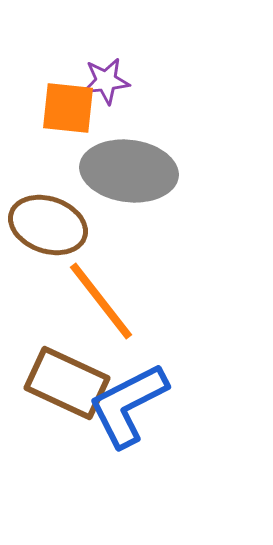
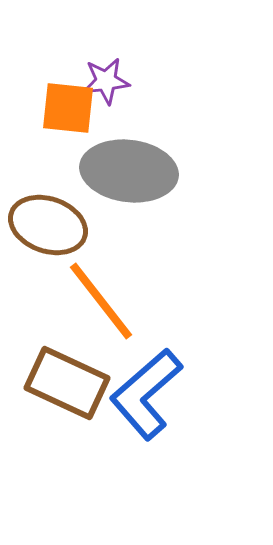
blue L-shape: moved 18 px right, 11 px up; rotated 14 degrees counterclockwise
